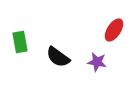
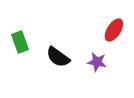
green rectangle: rotated 10 degrees counterclockwise
